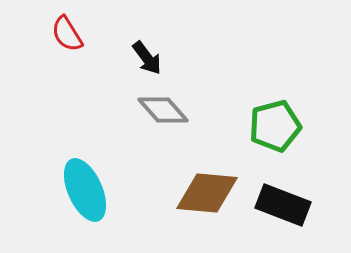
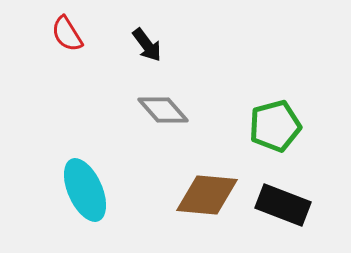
black arrow: moved 13 px up
brown diamond: moved 2 px down
